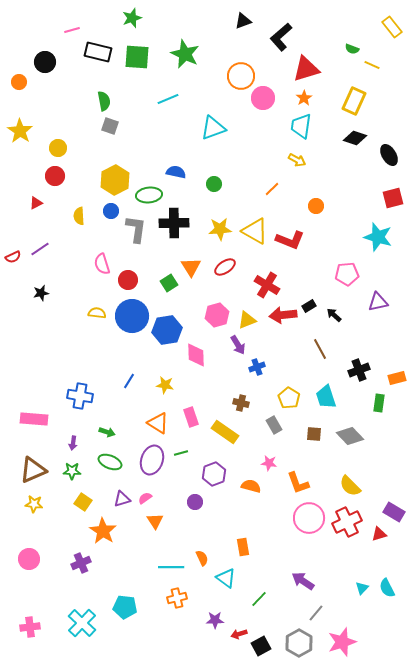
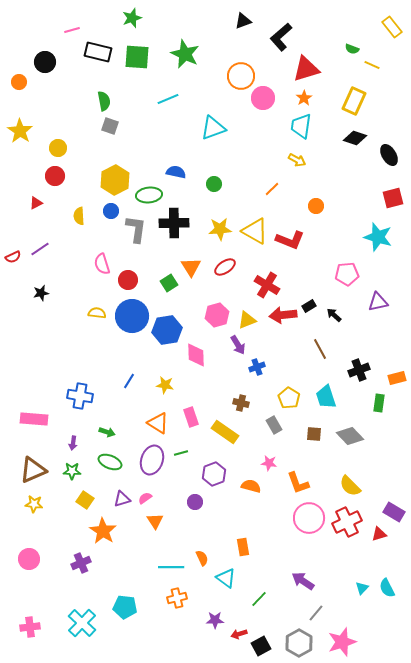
yellow square at (83, 502): moved 2 px right, 2 px up
